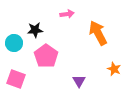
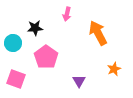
pink arrow: rotated 112 degrees clockwise
black star: moved 2 px up
cyan circle: moved 1 px left
pink pentagon: moved 1 px down
orange star: rotated 24 degrees clockwise
